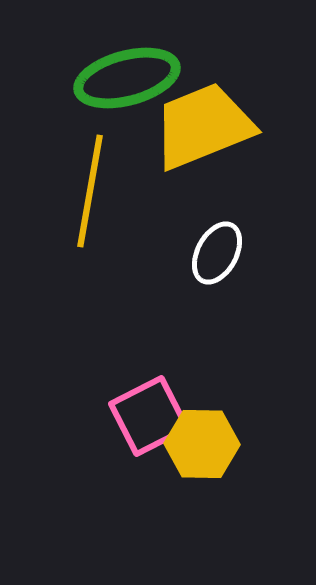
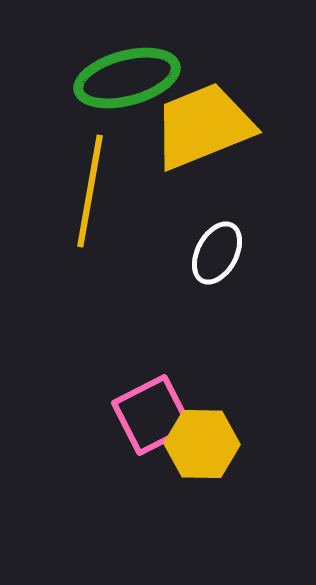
pink square: moved 3 px right, 1 px up
